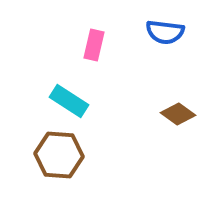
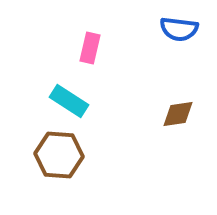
blue semicircle: moved 14 px right, 3 px up
pink rectangle: moved 4 px left, 3 px down
brown diamond: rotated 44 degrees counterclockwise
